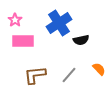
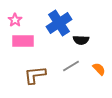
black semicircle: rotated 14 degrees clockwise
gray line: moved 2 px right, 9 px up; rotated 18 degrees clockwise
